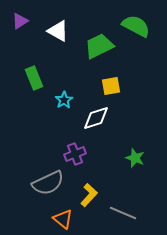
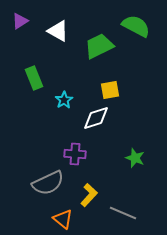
yellow square: moved 1 px left, 4 px down
purple cross: rotated 25 degrees clockwise
